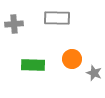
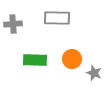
gray cross: moved 1 px left
green rectangle: moved 2 px right, 5 px up
